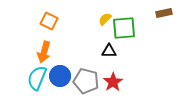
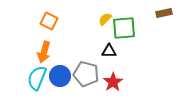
gray pentagon: moved 7 px up
